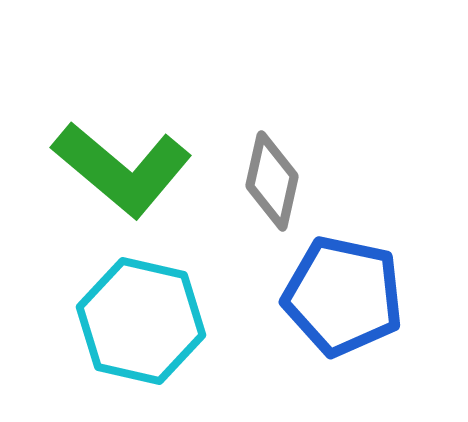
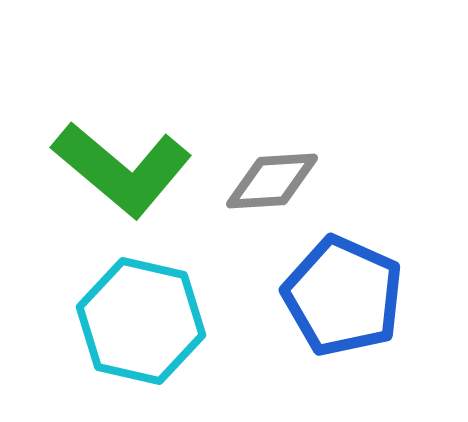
gray diamond: rotated 74 degrees clockwise
blue pentagon: rotated 12 degrees clockwise
